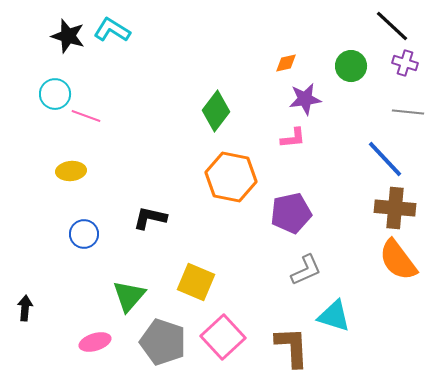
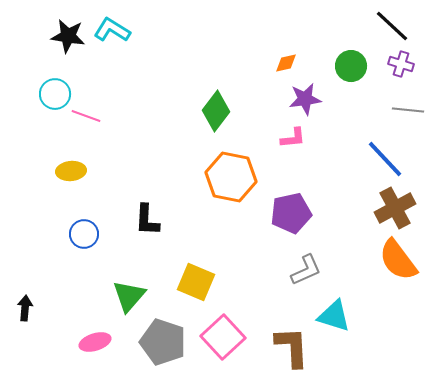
black star: rotated 8 degrees counterclockwise
purple cross: moved 4 px left, 1 px down
gray line: moved 2 px up
brown cross: rotated 33 degrees counterclockwise
black L-shape: moved 3 px left, 2 px down; rotated 100 degrees counterclockwise
